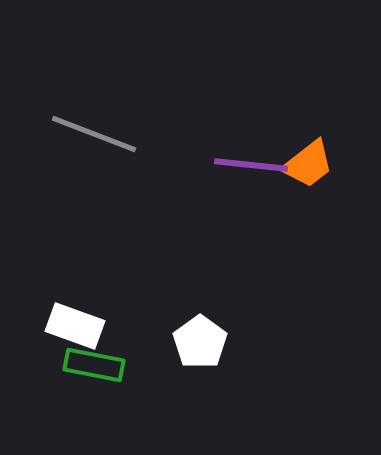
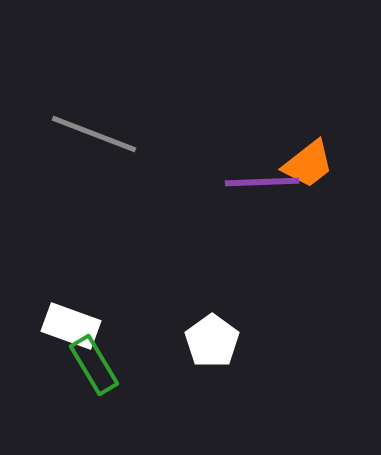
purple line: moved 11 px right, 17 px down; rotated 8 degrees counterclockwise
white rectangle: moved 4 px left
white pentagon: moved 12 px right, 1 px up
green rectangle: rotated 48 degrees clockwise
